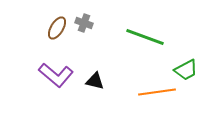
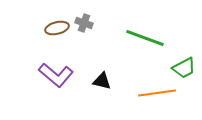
brown ellipse: rotated 45 degrees clockwise
green line: moved 1 px down
green trapezoid: moved 2 px left, 2 px up
black triangle: moved 7 px right
orange line: moved 1 px down
